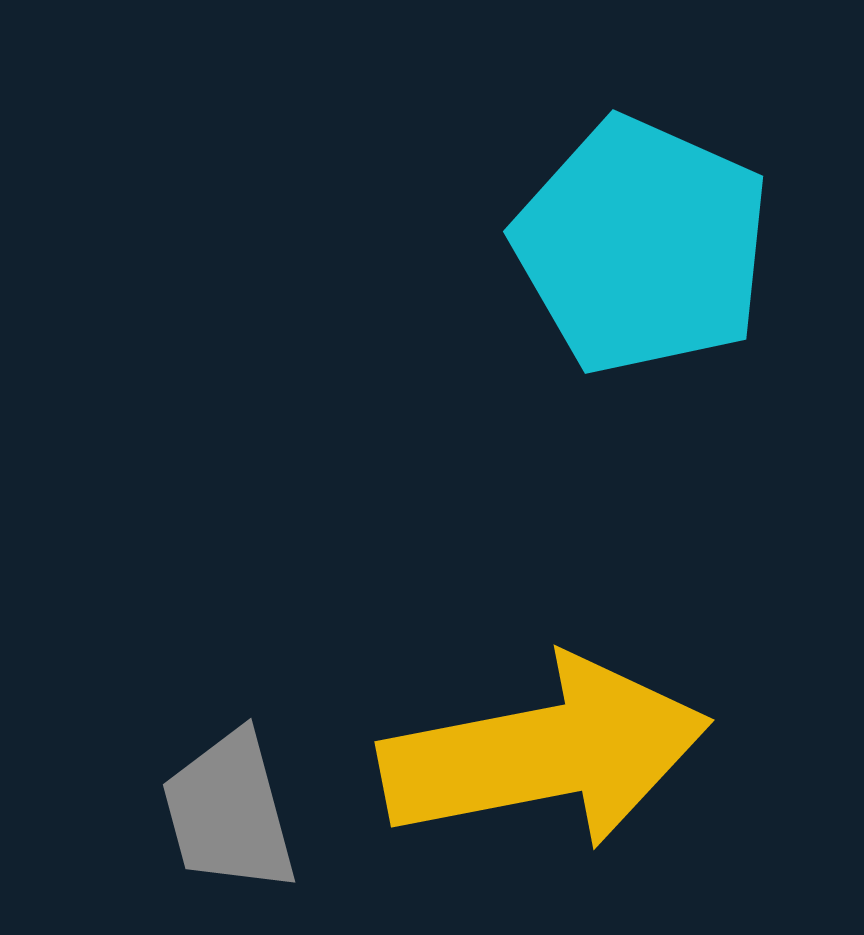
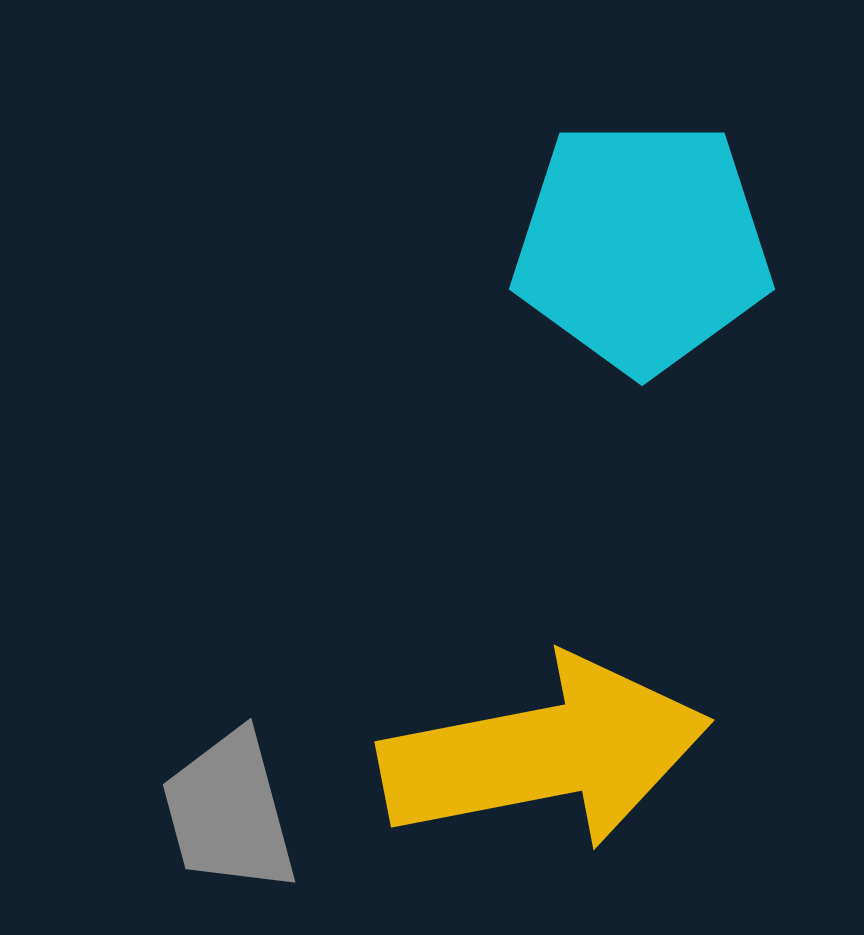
cyan pentagon: rotated 24 degrees counterclockwise
